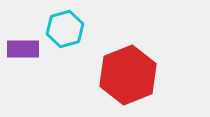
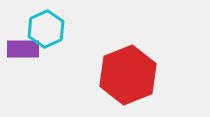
cyan hexagon: moved 19 px left; rotated 9 degrees counterclockwise
